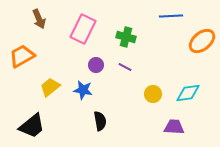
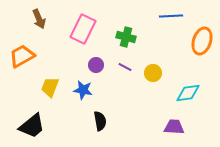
orange ellipse: rotated 32 degrees counterclockwise
yellow trapezoid: rotated 30 degrees counterclockwise
yellow circle: moved 21 px up
